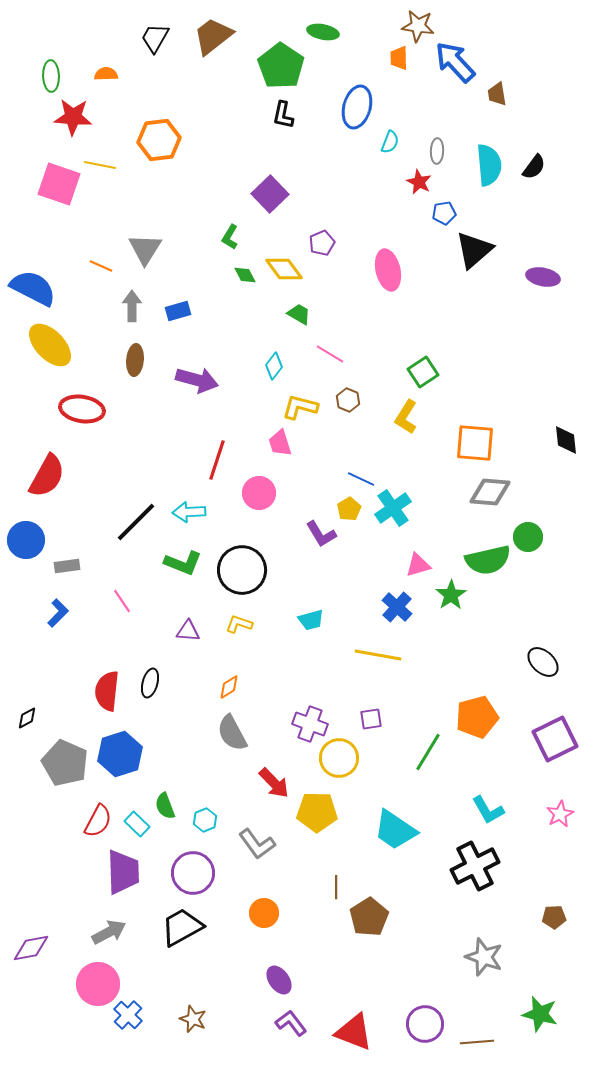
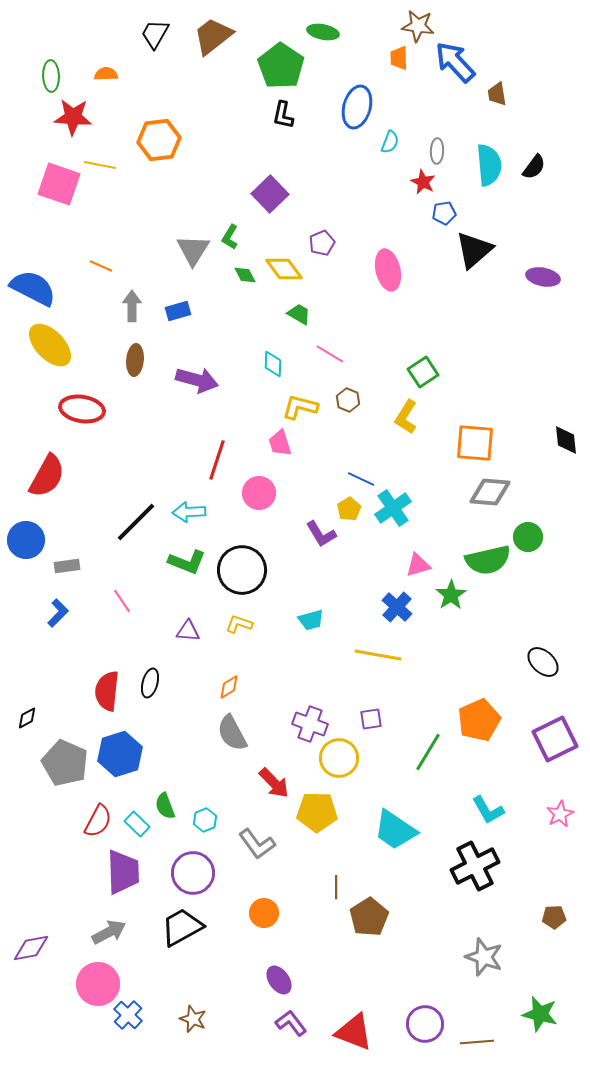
black trapezoid at (155, 38): moved 4 px up
red star at (419, 182): moved 4 px right
gray triangle at (145, 249): moved 48 px right, 1 px down
cyan diamond at (274, 366): moved 1 px left, 2 px up; rotated 36 degrees counterclockwise
green L-shape at (183, 563): moved 4 px right, 1 px up
orange pentagon at (477, 717): moved 2 px right, 3 px down; rotated 9 degrees counterclockwise
